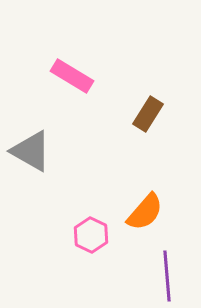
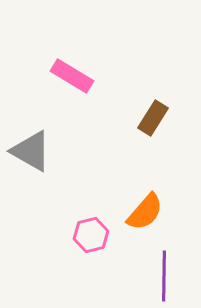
brown rectangle: moved 5 px right, 4 px down
pink hexagon: rotated 20 degrees clockwise
purple line: moved 3 px left; rotated 6 degrees clockwise
